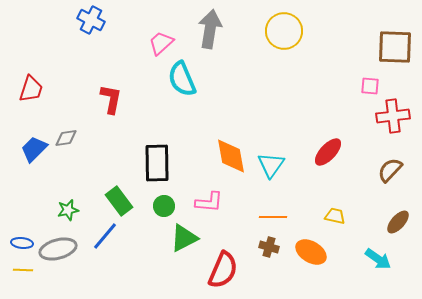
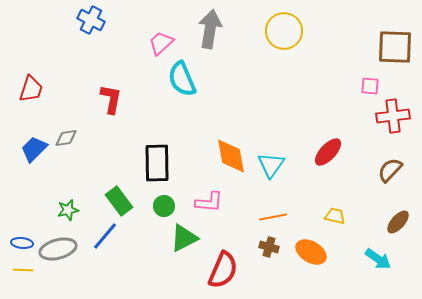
orange line: rotated 12 degrees counterclockwise
